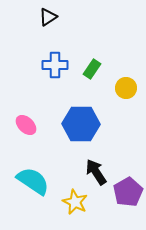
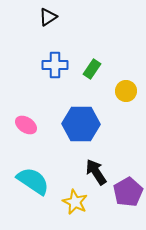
yellow circle: moved 3 px down
pink ellipse: rotated 10 degrees counterclockwise
